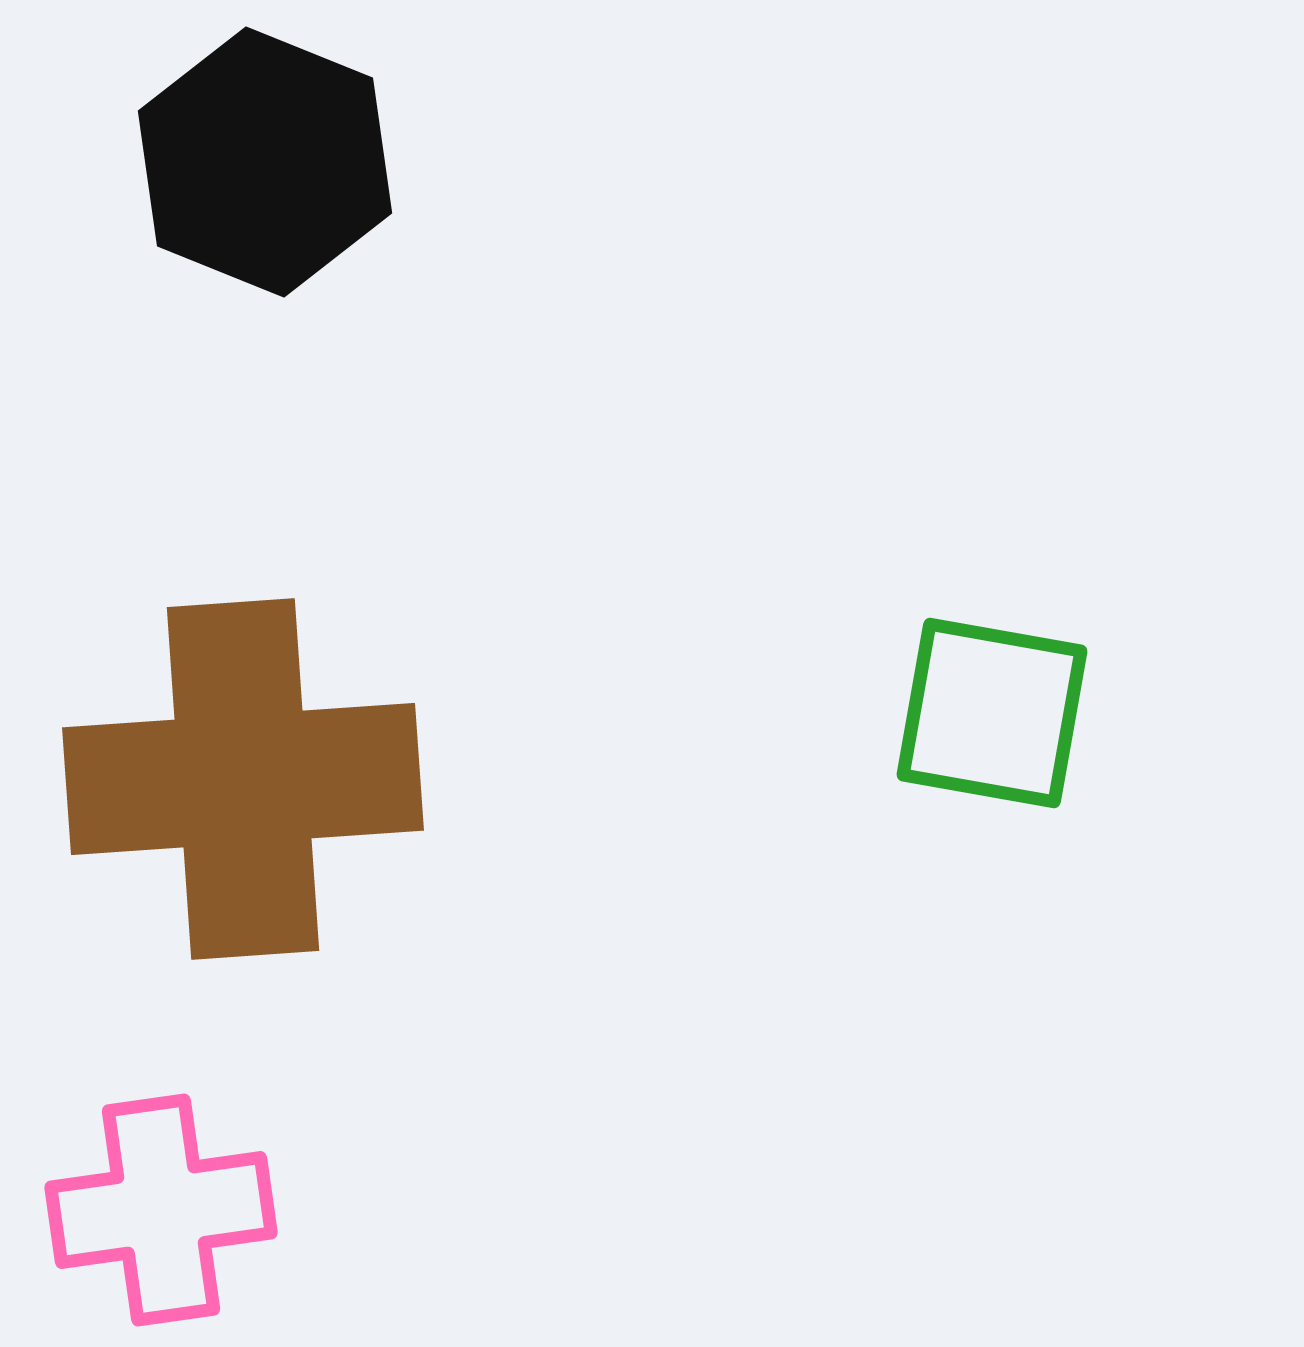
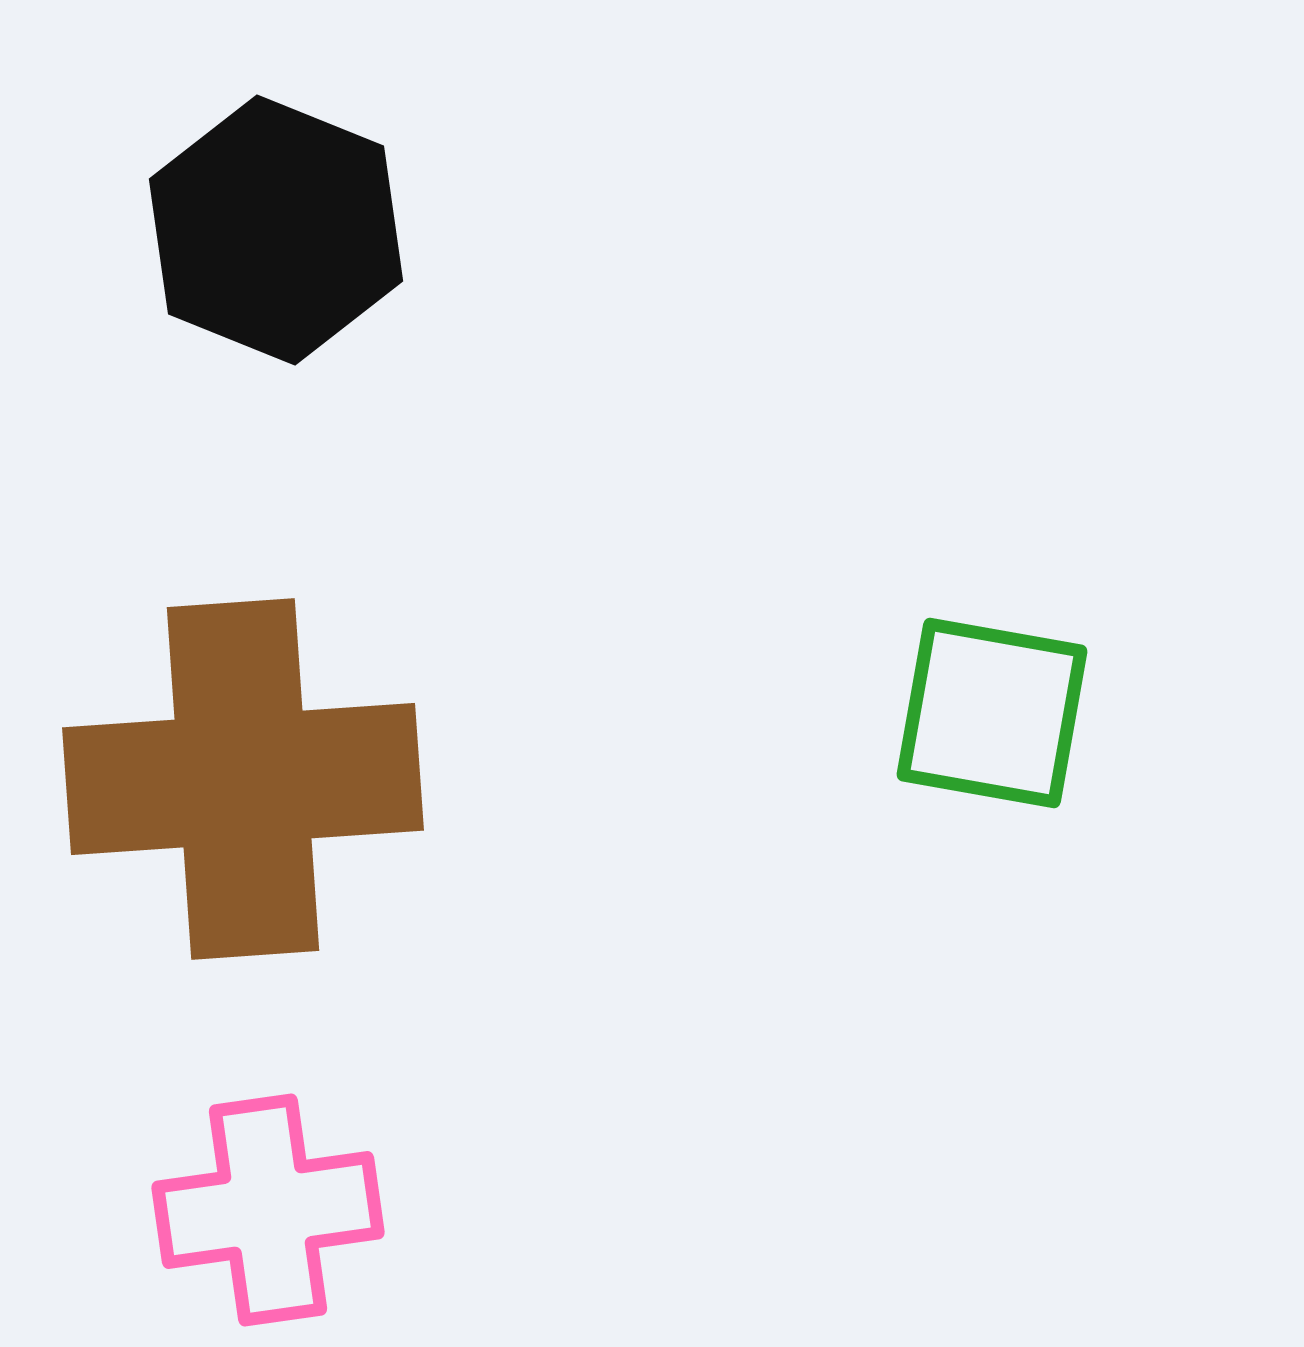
black hexagon: moved 11 px right, 68 px down
pink cross: moved 107 px right
